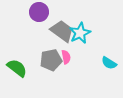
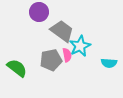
cyan star: moved 13 px down
pink semicircle: moved 1 px right, 2 px up
cyan semicircle: rotated 28 degrees counterclockwise
